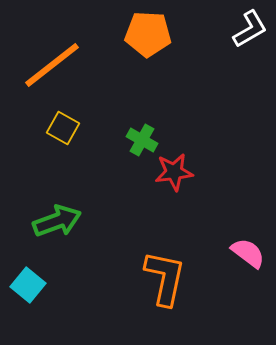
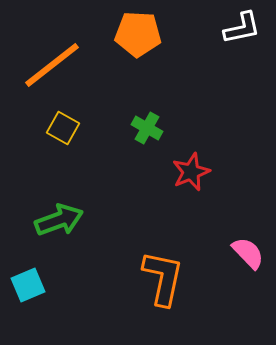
white L-shape: moved 8 px left, 1 px up; rotated 18 degrees clockwise
orange pentagon: moved 10 px left
green cross: moved 5 px right, 12 px up
red star: moved 17 px right; rotated 15 degrees counterclockwise
green arrow: moved 2 px right, 1 px up
pink semicircle: rotated 9 degrees clockwise
orange L-shape: moved 2 px left
cyan square: rotated 28 degrees clockwise
